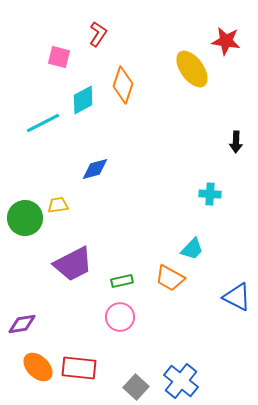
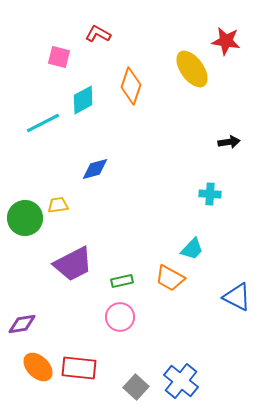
red L-shape: rotated 95 degrees counterclockwise
orange diamond: moved 8 px right, 1 px down
black arrow: moved 7 px left; rotated 100 degrees counterclockwise
